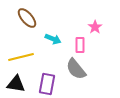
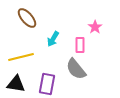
cyan arrow: rotated 98 degrees clockwise
